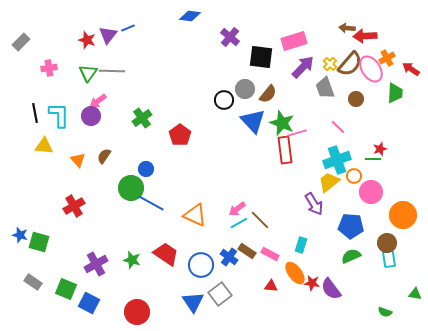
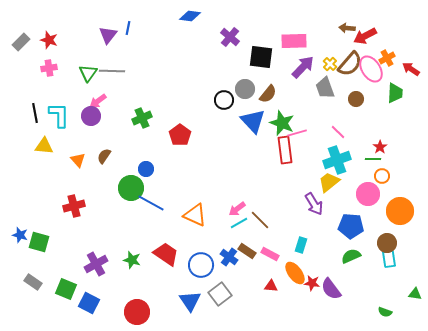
blue line at (128, 28): rotated 56 degrees counterclockwise
red arrow at (365, 36): rotated 25 degrees counterclockwise
red star at (87, 40): moved 38 px left
pink rectangle at (294, 41): rotated 15 degrees clockwise
green cross at (142, 118): rotated 12 degrees clockwise
pink line at (338, 127): moved 5 px down
red star at (380, 149): moved 2 px up; rotated 16 degrees counterclockwise
orange circle at (354, 176): moved 28 px right
pink circle at (371, 192): moved 3 px left, 2 px down
red cross at (74, 206): rotated 15 degrees clockwise
orange circle at (403, 215): moved 3 px left, 4 px up
blue triangle at (193, 302): moved 3 px left, 1 px up
